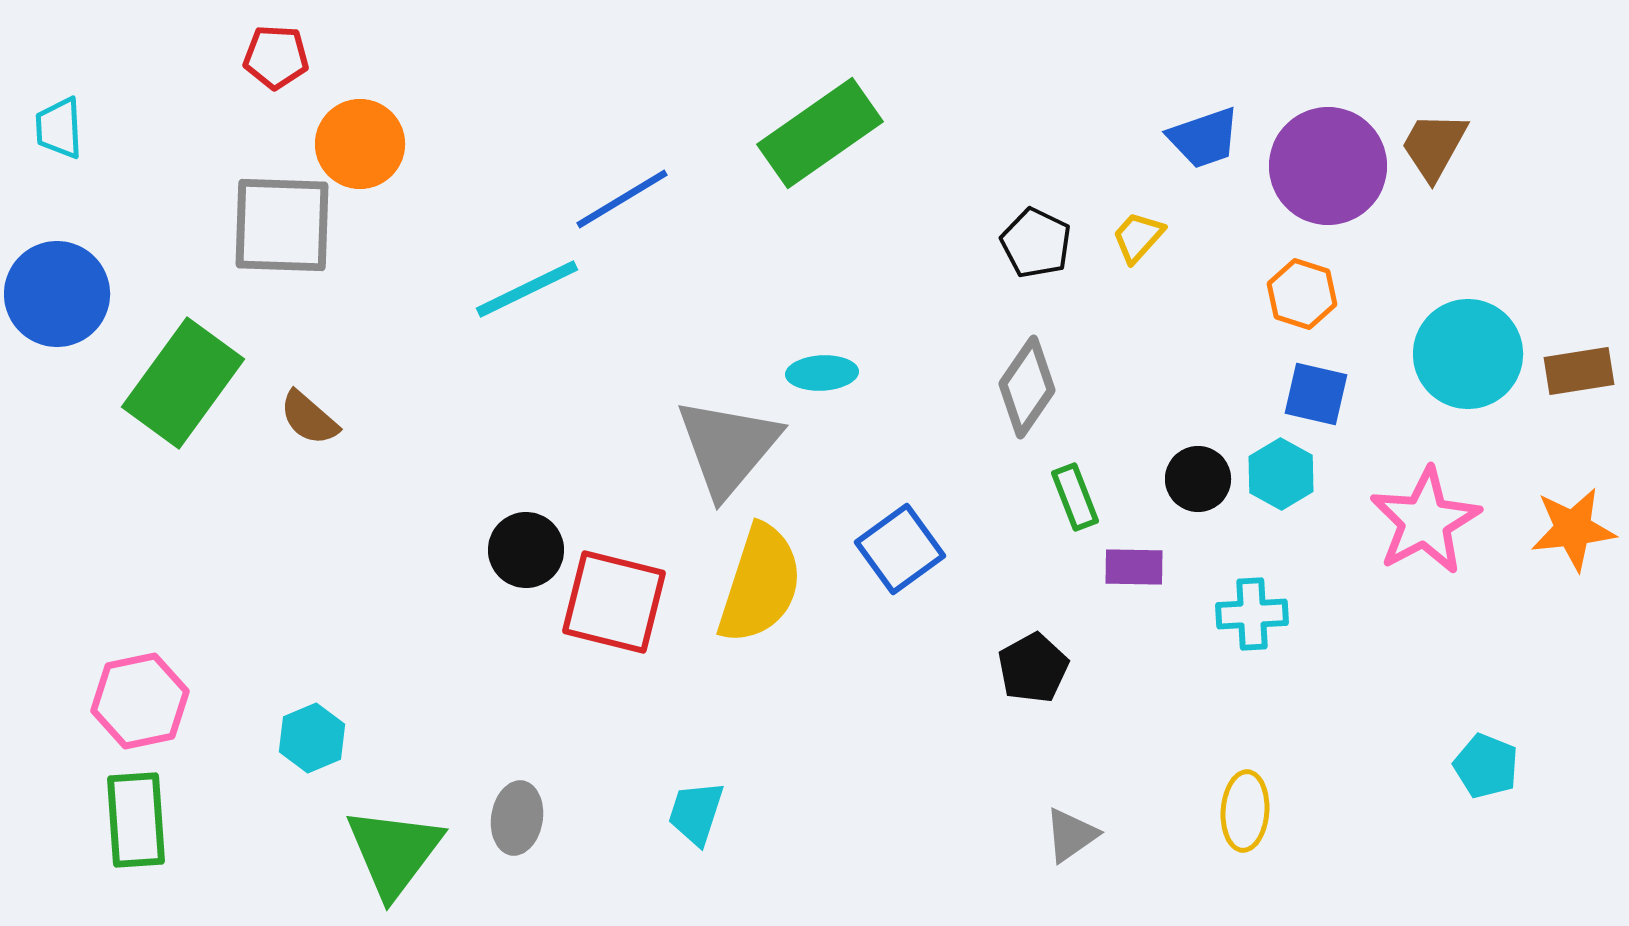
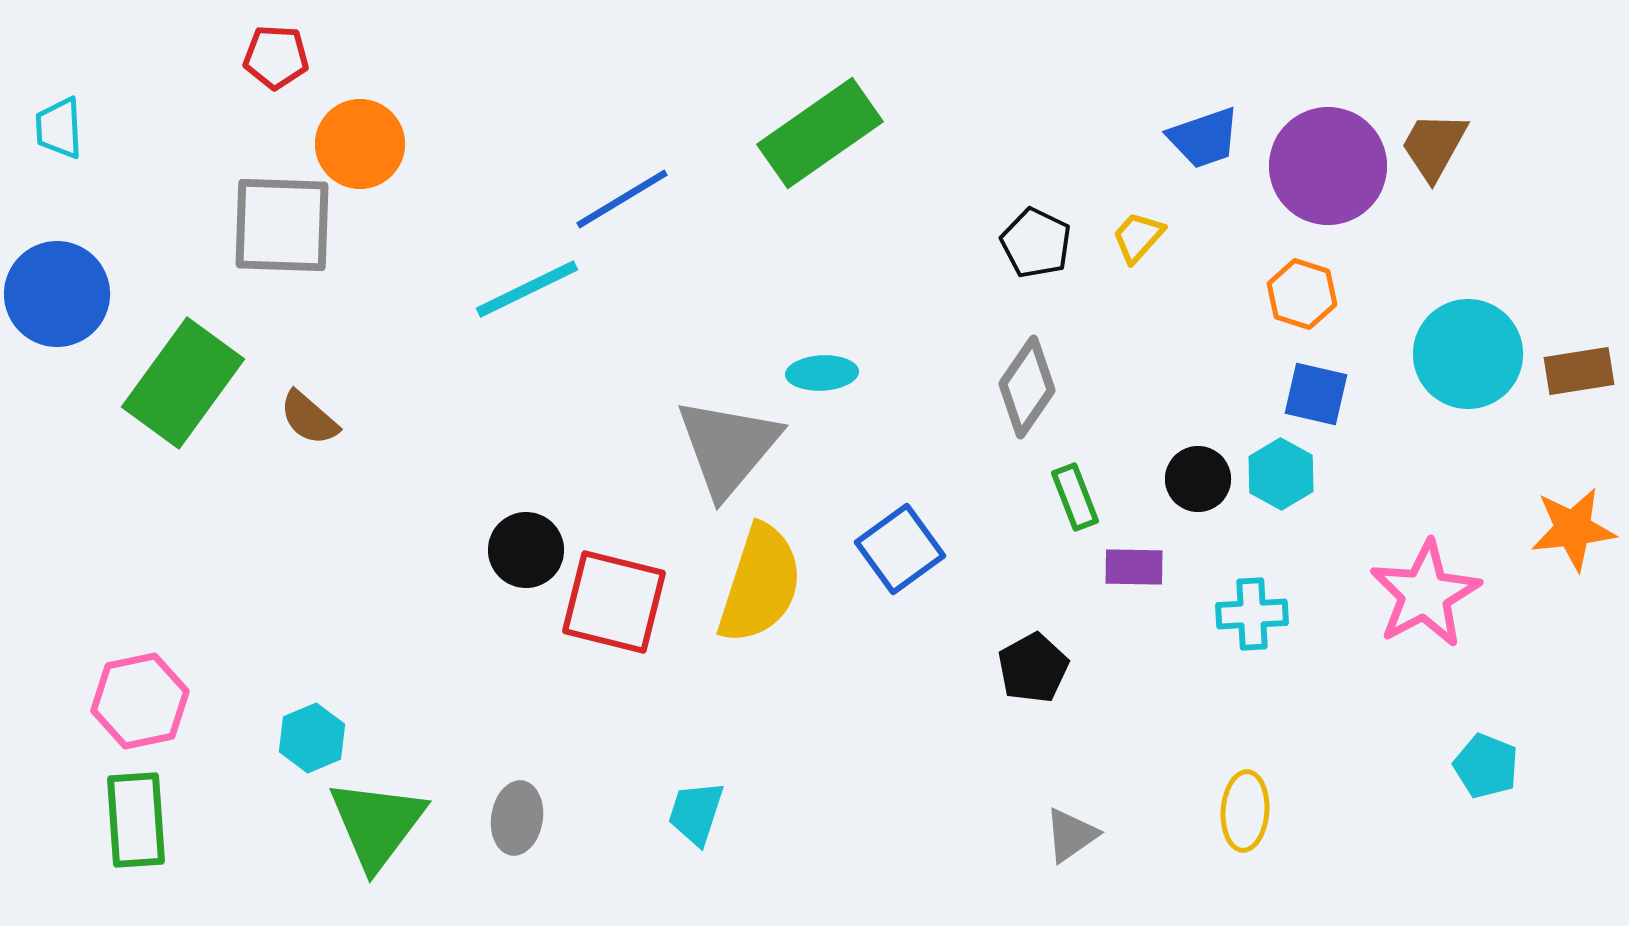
pink star at (1425, 521): moved 73 px down
green triangle at (394, 852): moved 17 px left, 28 px up
